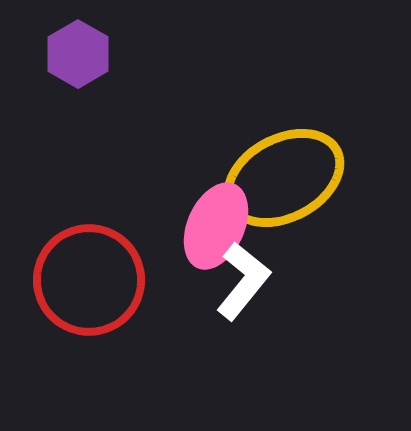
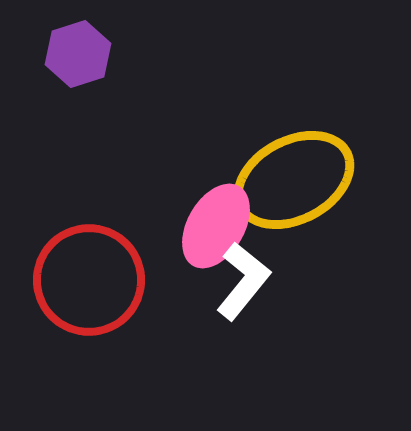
purple hexagon: rotated 12 degrees clockwise
yellow ellipse: moved 10 px right, 2 px down
pink ellipse: rotated 6 degrees clockwise
